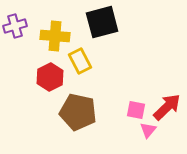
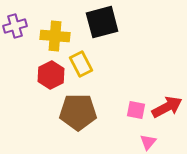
yellow rectangle: moved 1 px right, 3 px down
red hexagon: moved 1 px right, 2 px up
red arrow: rotated 16 degrees clockwise
brown pentagon: rotated 12 degrees counterclockwise
pink triangle: moved 12 px down
